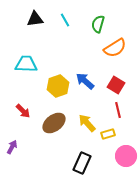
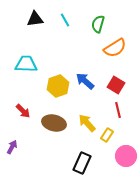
brown ellipse: rotated 50 degrees clockwise
yellow rectangle: moved 1 px left, 1 px down; rotated 40 degrees counterclockwise
